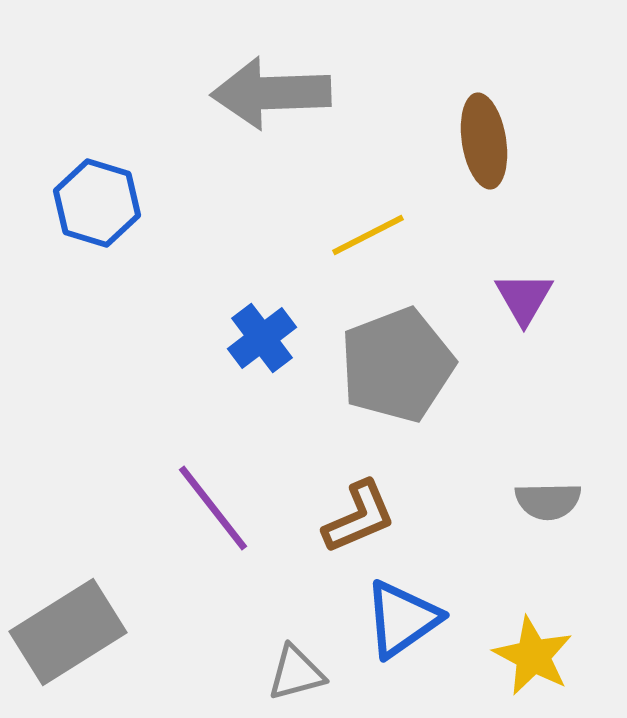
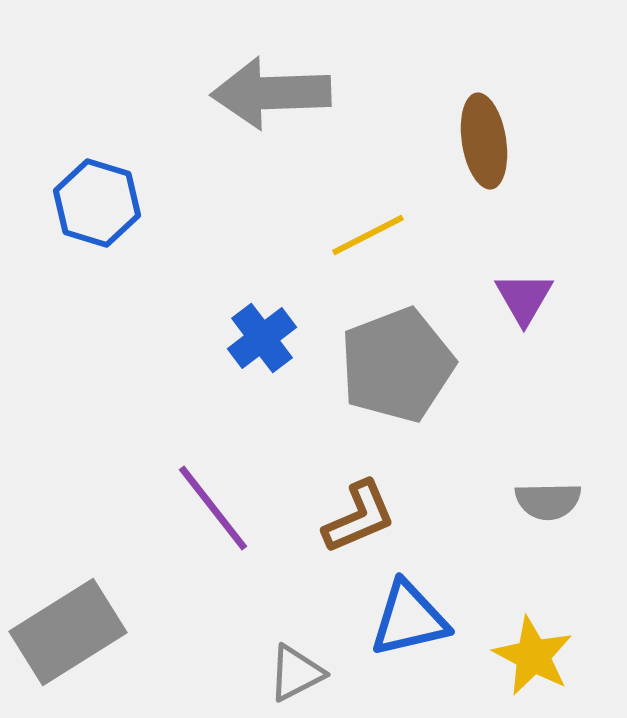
blue triangle: moved 7 px right; rotated 22 degrees clockwise
gray triangle: rotated 12 degrees counterclockwise
